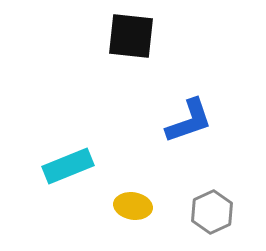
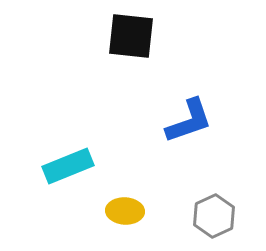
yellow ellipse: moved 8 px left, 5 px down; rotated 6 degrees counterclockwise
gray hexagon: moved 2 px right, 4 px down
